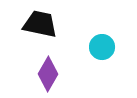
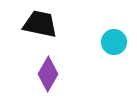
cyan circle: moved 12 px right, 5 px up
